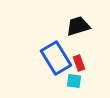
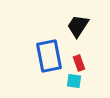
black trapezoid: rotated 40 degrees counterclockwise
blue rectangle: moved 7 px left, 2 px up; rotated 20 degrees clockwise
